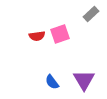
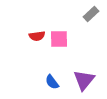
pink square: moved 1 px left, 5 px down; rotated 18 degrees clockwise
purple triangle: rotated 10 degrees clockwise
